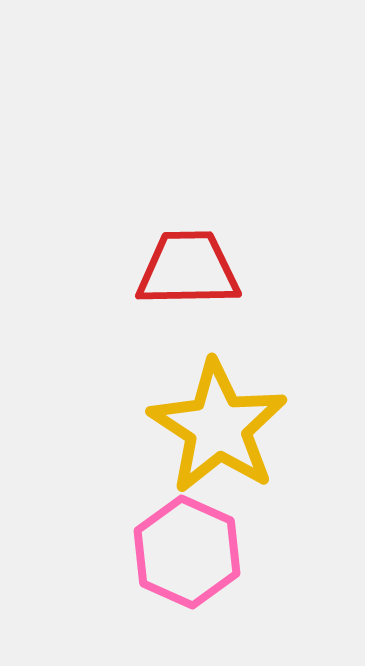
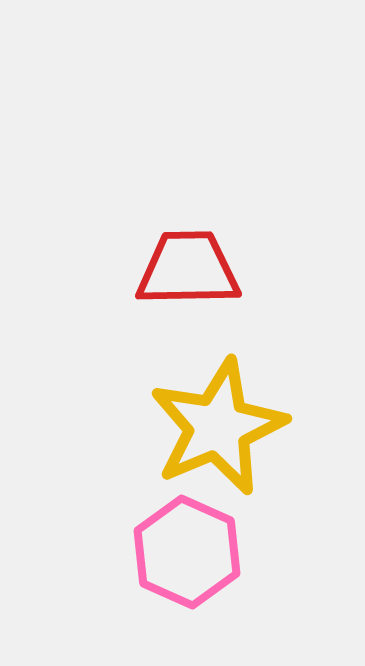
yellow star: rotated 16 degrees clockwise
